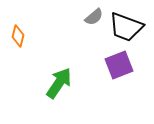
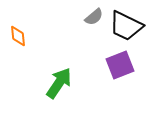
black trapezoid: moved 1 px up; rotated 6 degrees clockwise
orange diamond: rotated 20 degrees counterclockwise
purple square: moved 1 px right
